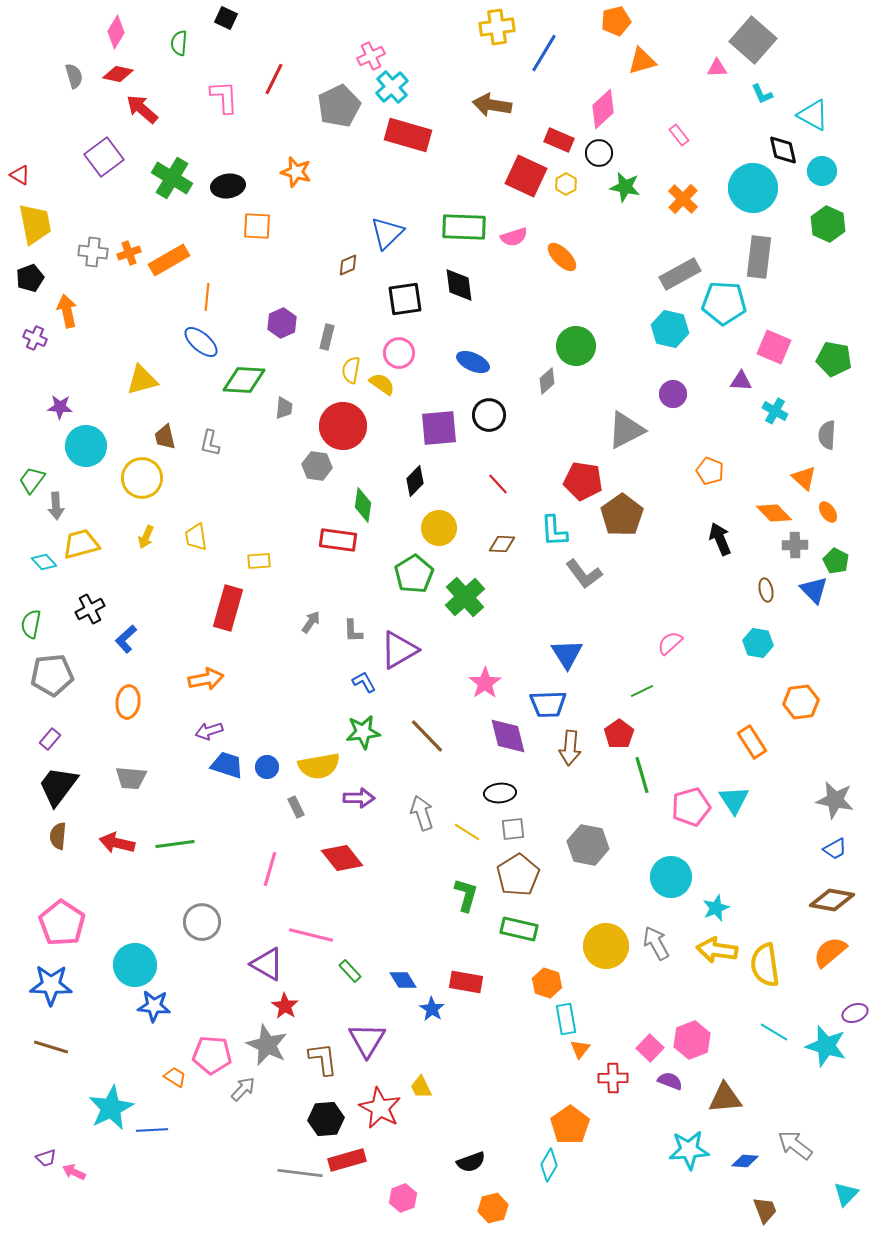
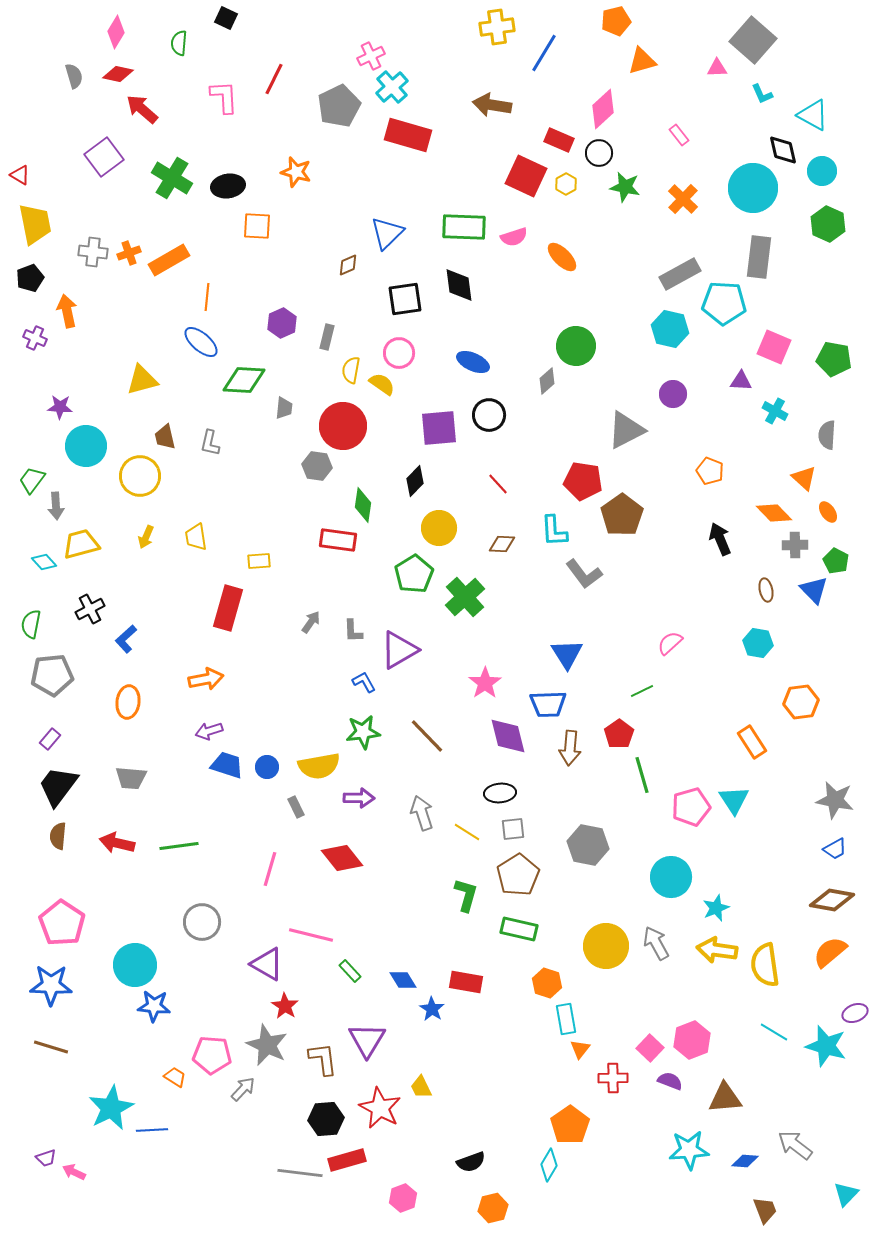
yellow circle at (142, 478): moved 2 px left, 2 px up
green line at (175, 844): moved 4 px right, 2 px down
